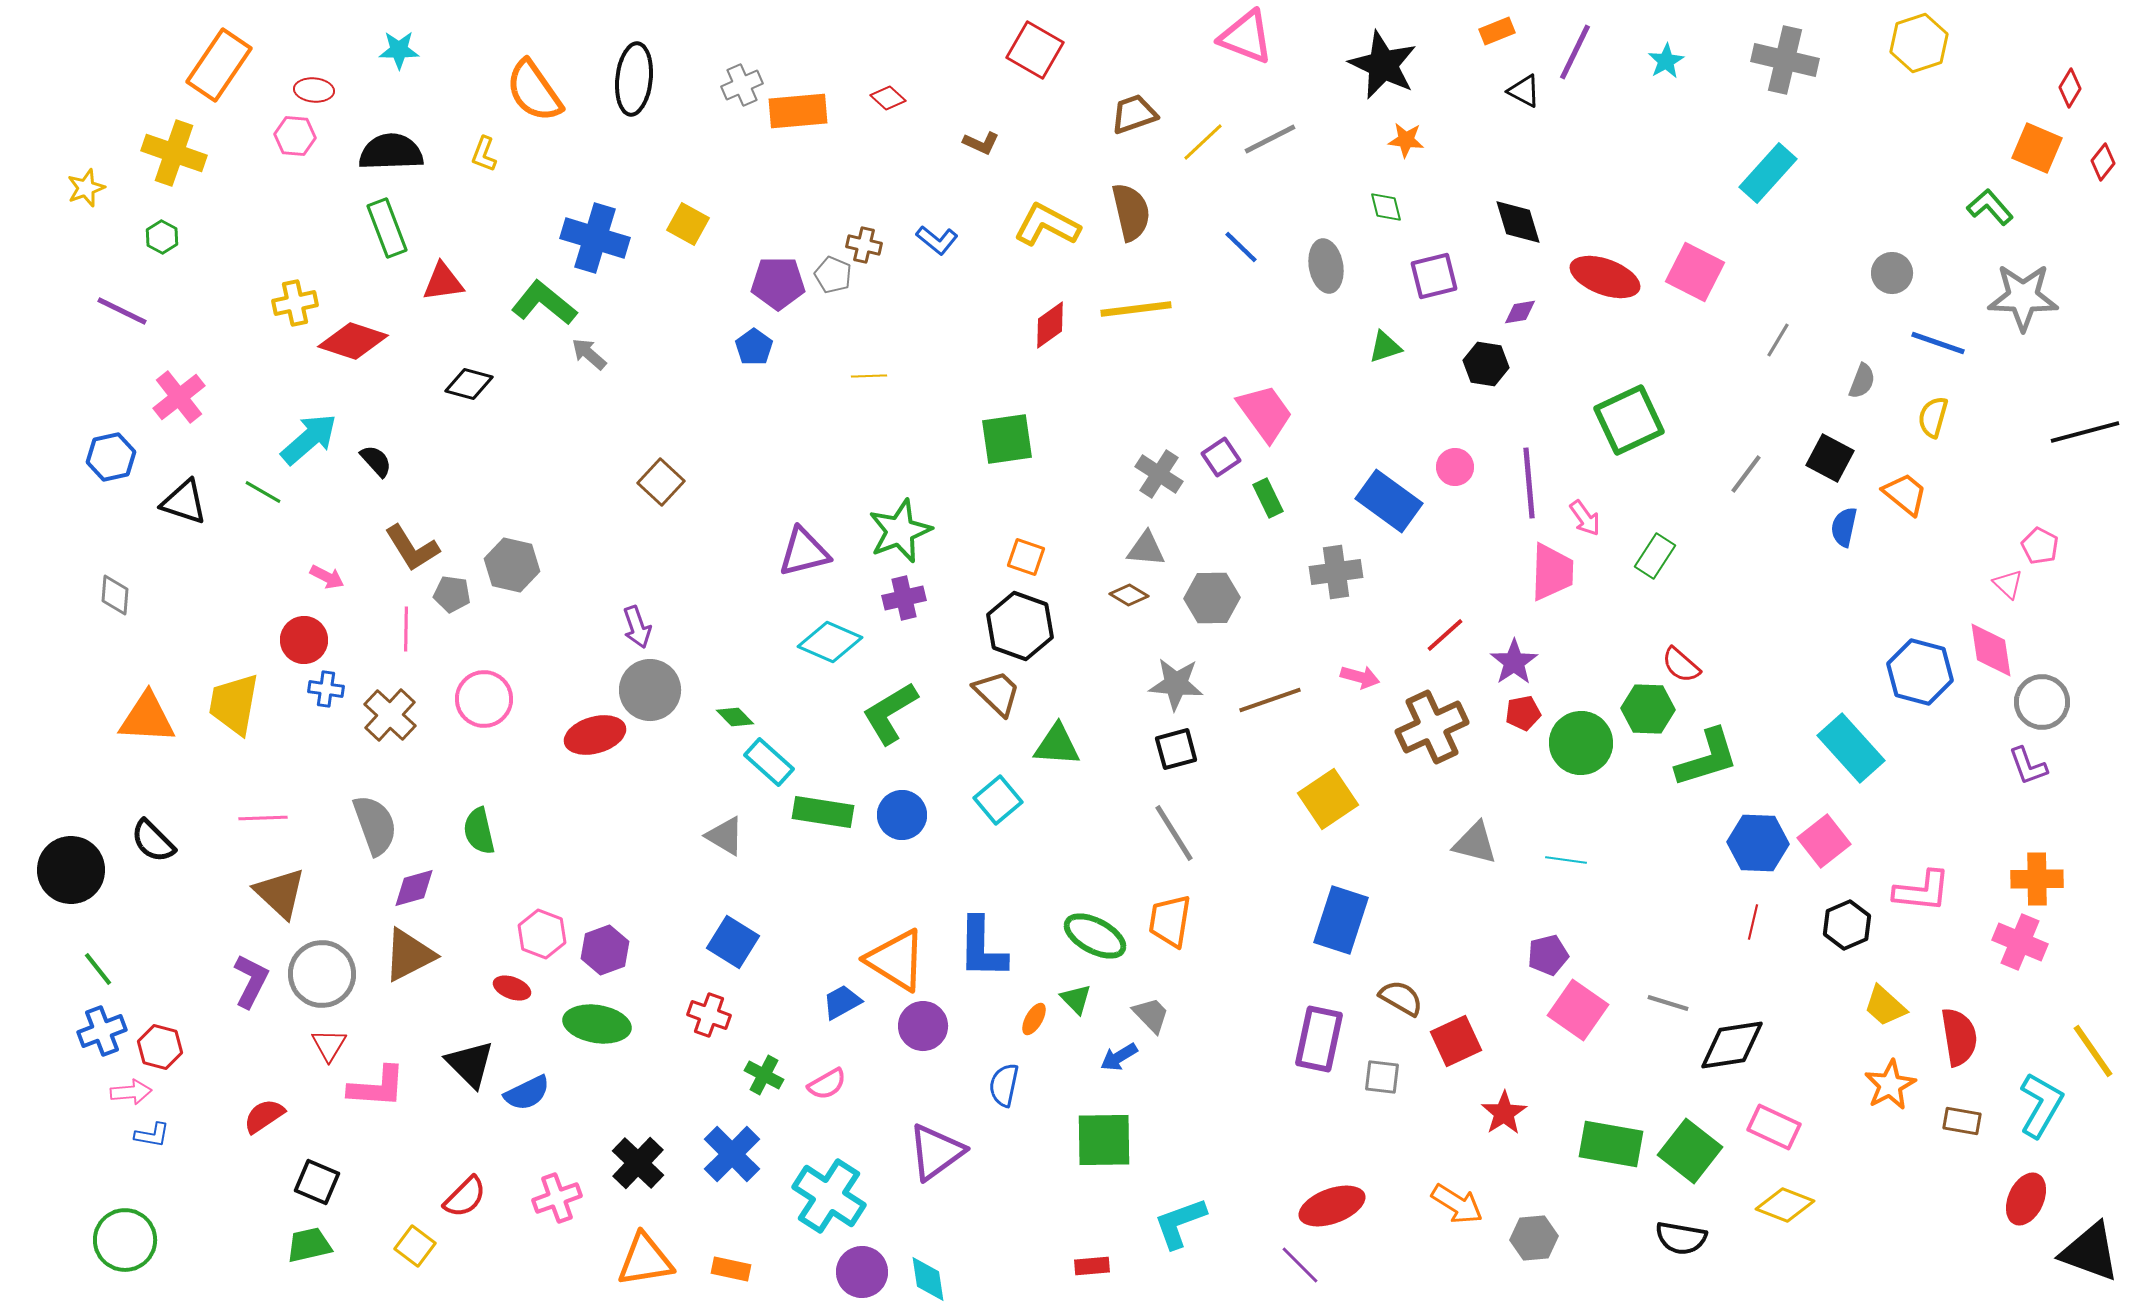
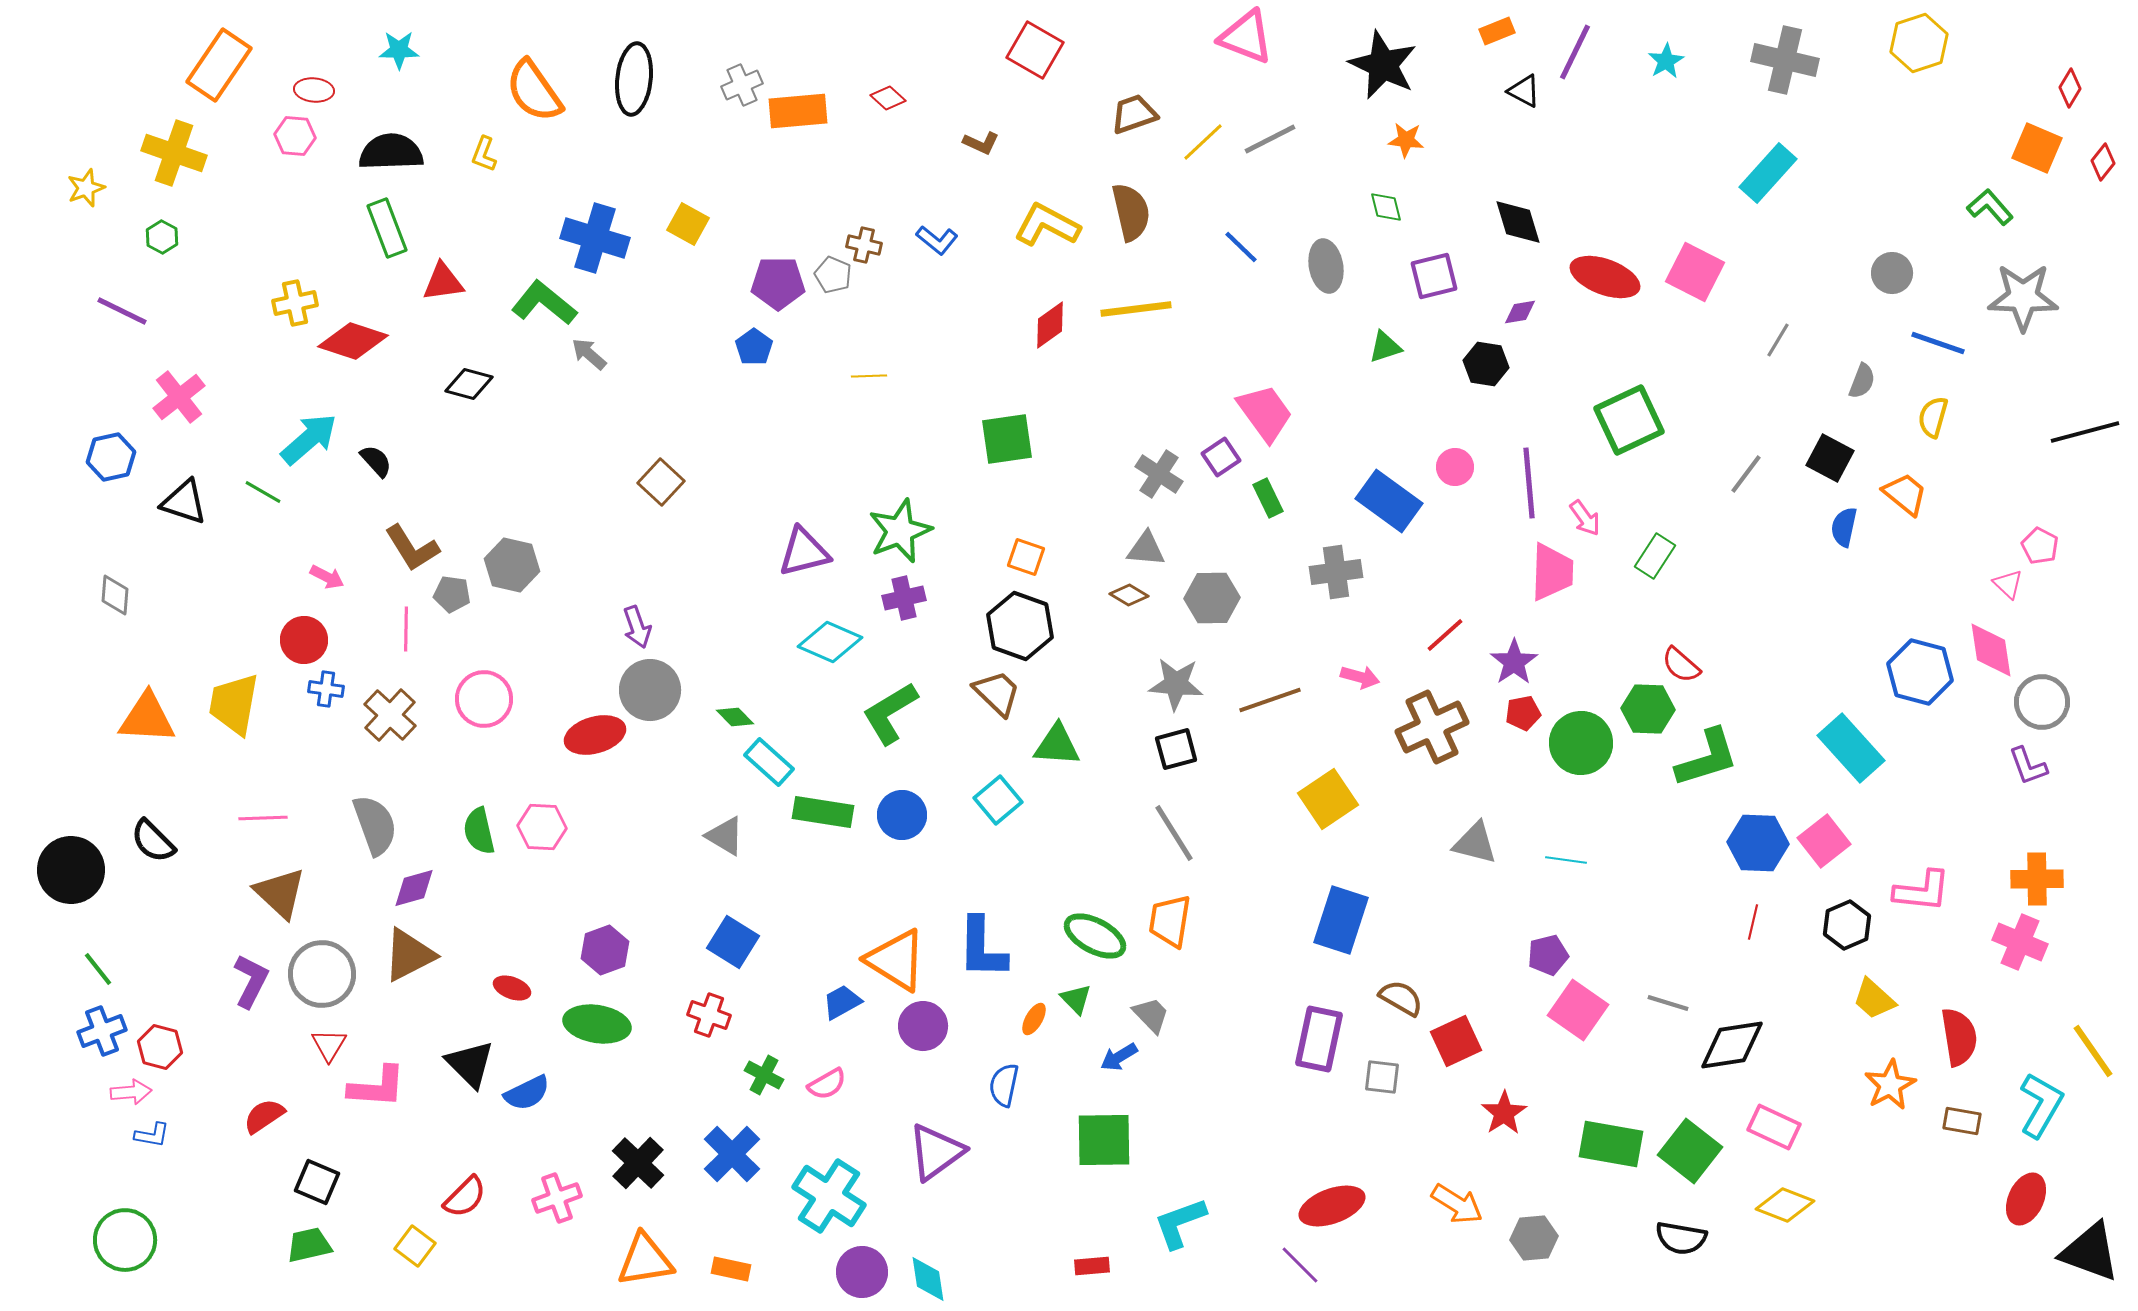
pink hexagon at (542, 934): moved 107 px up; rotated 18 degrees counterclockwise
yellow trapezoid at (1885, 1006): moved 11 px left, 7 px up
